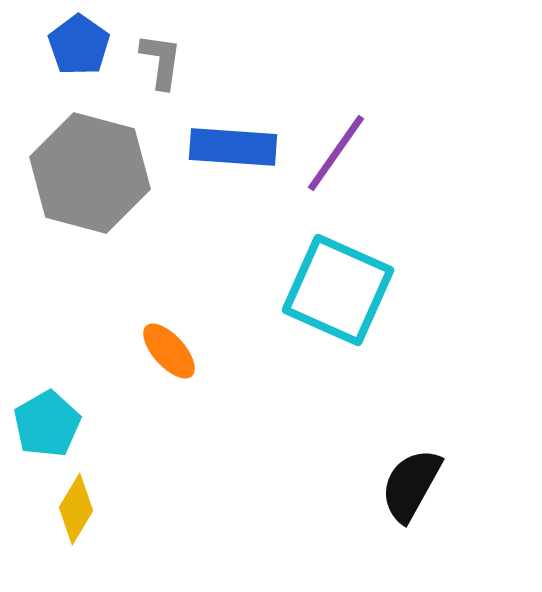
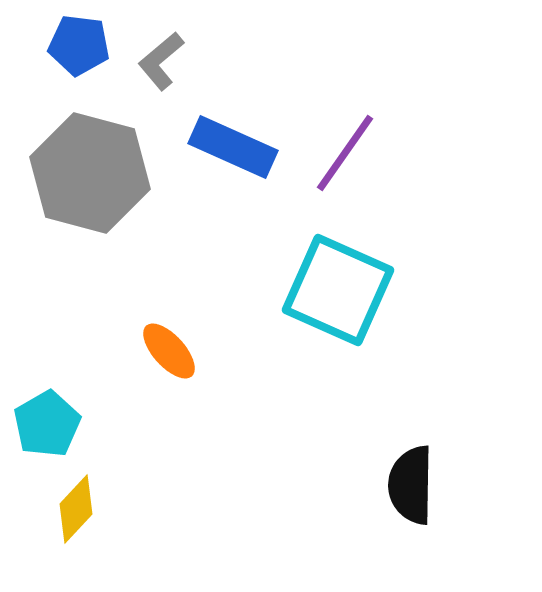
blue pentagon: rotated 28 degrees counterclockwise
gray L-shape: rotated 138 degrees counterclockwise
blue rectangle: rotated 20 degrees clockwise
purple line: moved 9 px right
black semicircle: rotated 28 degrees counterclockwise
yellow diamond: rotated 12 degrees clockwise
